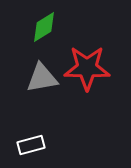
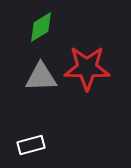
green diamond: moved 3 px left
gray triangle: moved 1 px left, 1 px up; rotated 8 degrees clockwise
